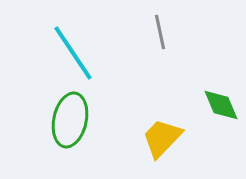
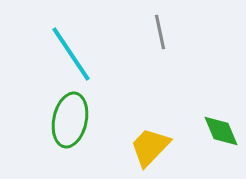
cyan line: moved 2 px left, 1 px down
green diamond: moved 26 px down
yellow trapezoid: moved 12 px left, 9 px down
